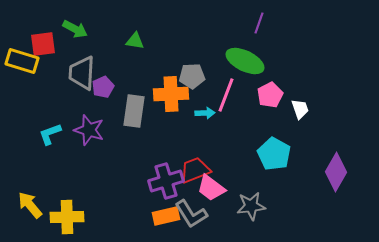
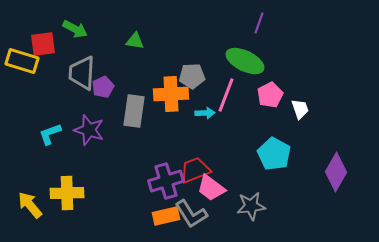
yellow cross: moved 24 px up
